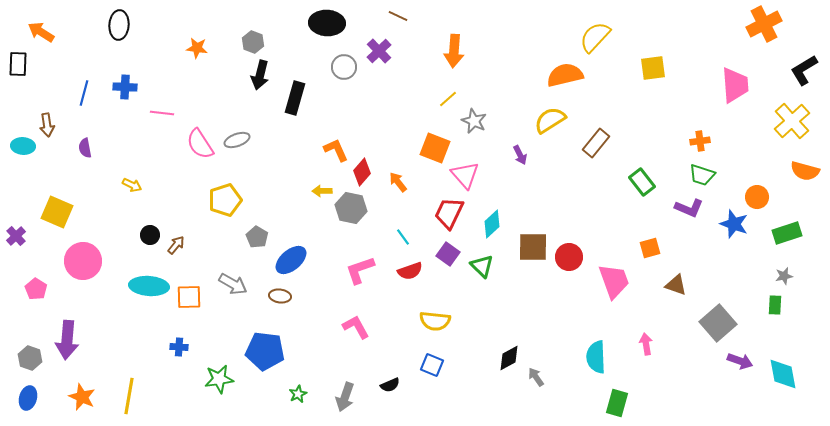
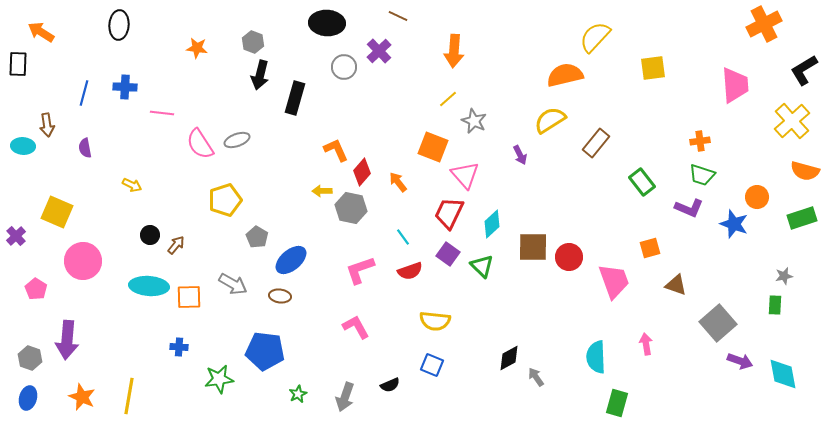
orange square at (435, 148): moved 2 px left, 1 px up
green rectangle at (787, 233): moved 15 px right, 15 px up
